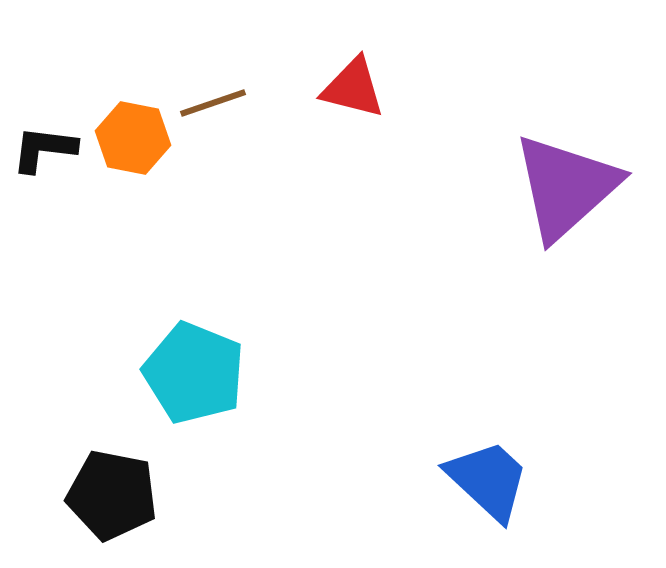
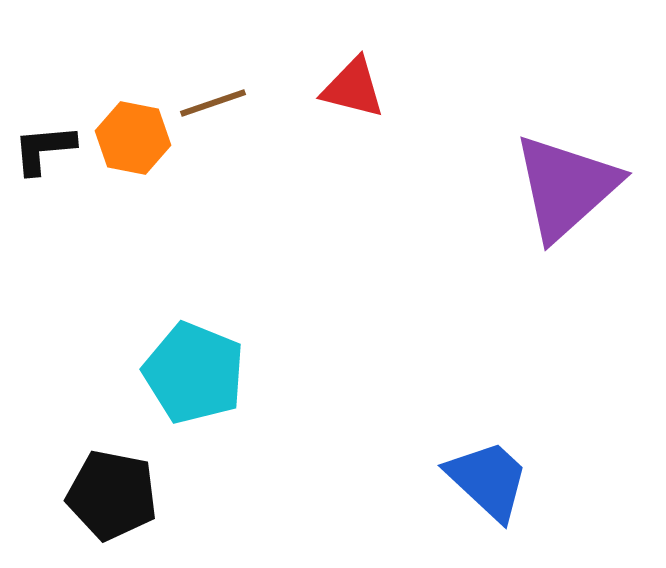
black L-shape: rotated 12 degrees counterclockwise
